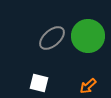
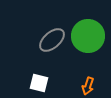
gray ellipse: moved 2 px down
orange arrow: rotated 30 degrees counterclockwise
